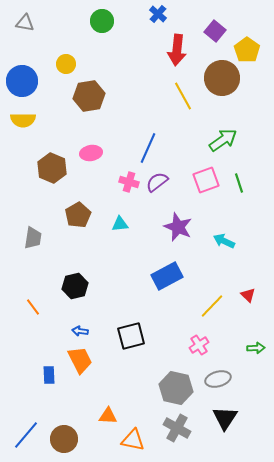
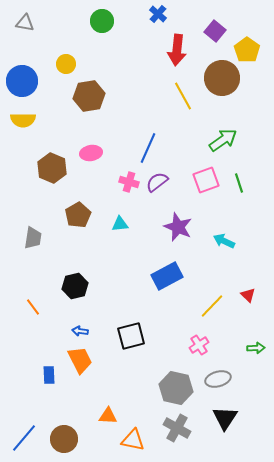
blue line at (26, 435): moved 2 px left, 3 px down
